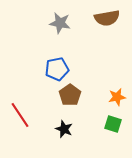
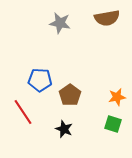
blue pentagon: moved 17 px left, 11 px down; rotated 15 degrees clockwise
red line: moved 3 px right, 3 px up
